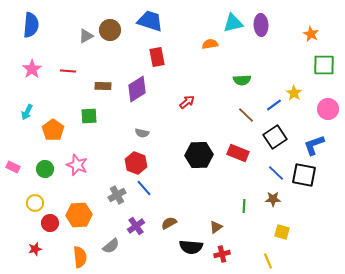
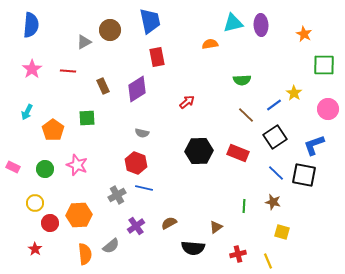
blue trapezoid at (150, 21): rotated 60 degrees clockwise
orange star at (311, 34): moved 7 px left
gray triangle at (86, 36): moved 2 px left, 6 px down
brown rectangle at (103, 86): rotated 63 degrees clockwise
green square at (89, 116): moved 2 px left, 2 px down
black hexagon at (199, 155): moved 4 px up
blue line at (144, 188): rotated 36 degrees counterclockwise
brown star at (273, 199): moved 3 px down; rotated 14 degrees clockwise
black semicircle at (191, 247): moved 2 px right, 1 px down
red star at (35, 249): rotated 24 degrees counterclockwise
red cross at (222, 254): moved 16 px right
orange semicircle at (80, 257): moved 5 px right, 3 px up
